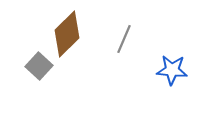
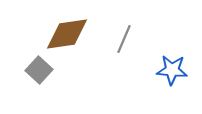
brown diamond: rotated 36 degrees clockwise
gray square: moved 4 px down
